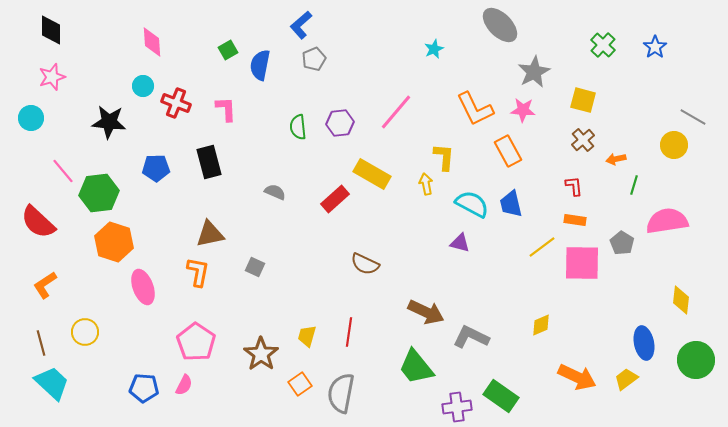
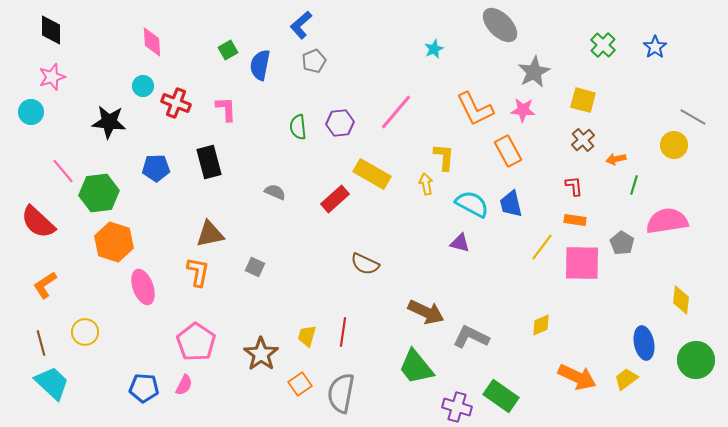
gray pentagon at (314, 59): moved 2 px down
cyan circle at (31, 118): moved 6 px up
yellow line at (542, 247): rotated 16 degrees counterclockwise
red line at (349, 332): moved 6 px left
purple cross at (457, 407): rotated 24 degrees clockwise
